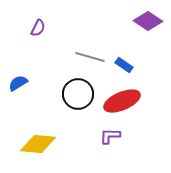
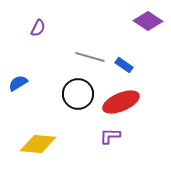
red ellipse: moved 1 px left, 1 px down
